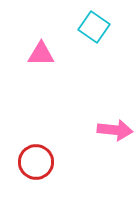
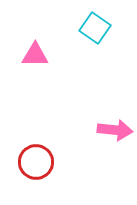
cyan square: moved 1 px right, 1 px down
pink triangle: moved 6 px left, 1 px down
